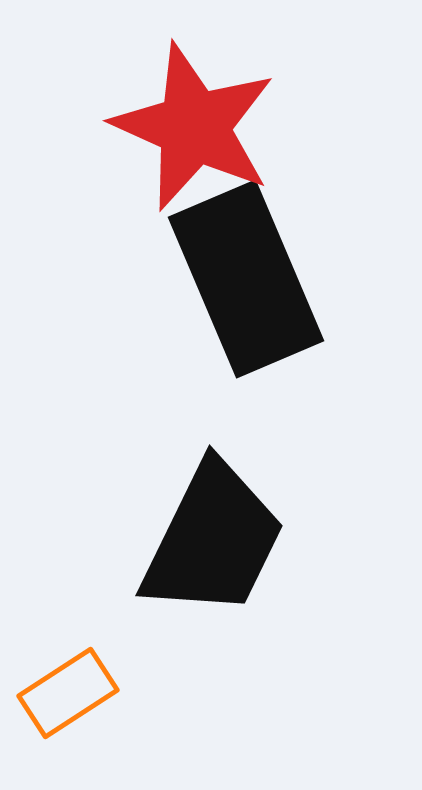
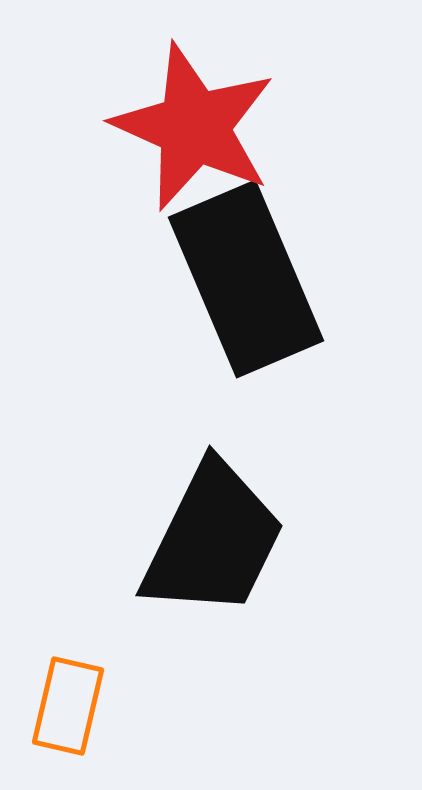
orange rectangle: moved 13 px down; rotated 44 degrees counterclockwise
